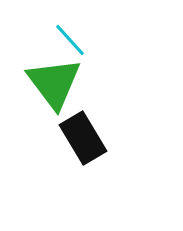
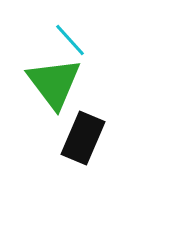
black rectangle: rotated 54 degrees clockwise
